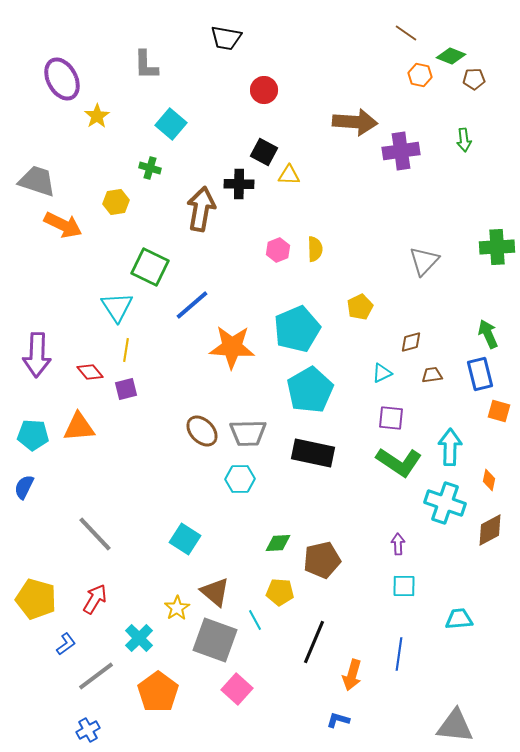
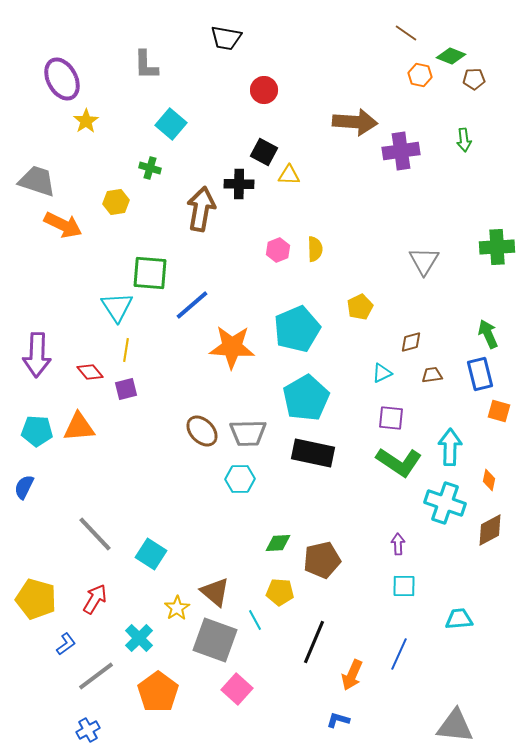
yellow star at (97, 116): moved 11 px left, 5 px down
gray triangle at (424, 261): rotated 12 degrees counterclockwise
green square at (150, 267): moved 6 px down; rotated 21 degrees counterclockwise
cyan pentagon at (310, 390): moved 4 px left, 8 px down
cyan pentagon at (33, 435): moved 4 px right, 4 px up
cyan square at (185, 539): moved 34 px left, 15 px down
blue line at (399, 654): rotated 16 degrees clockwise
orange arrow at (352, 675): rotated 8 degrees clockwise
